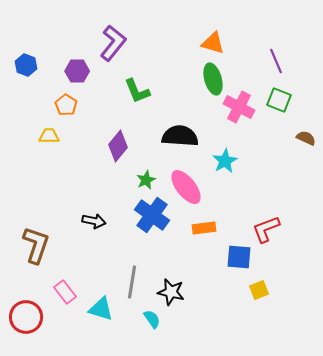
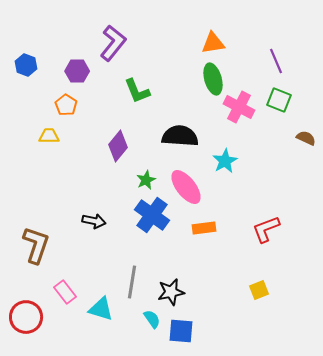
orange triangle: rotated 25 degrees counterclockwise
blue square: moved 58 px left, 74 px down
black star: rotated 24 degrees counterclockwise
